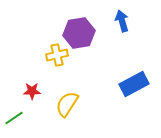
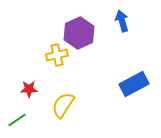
purple hexagon: rotated 16 degrees counterclockwise
red star: moved 3 px left, 2 px up
yellow semicircle: moved 4 px left, 1 px down
green line: moved 3 px right, 2 px down
